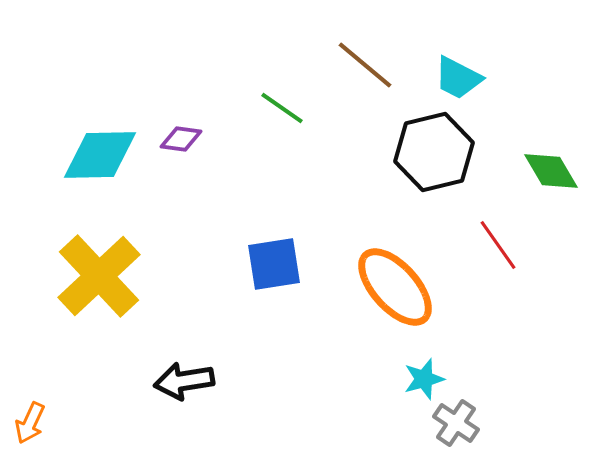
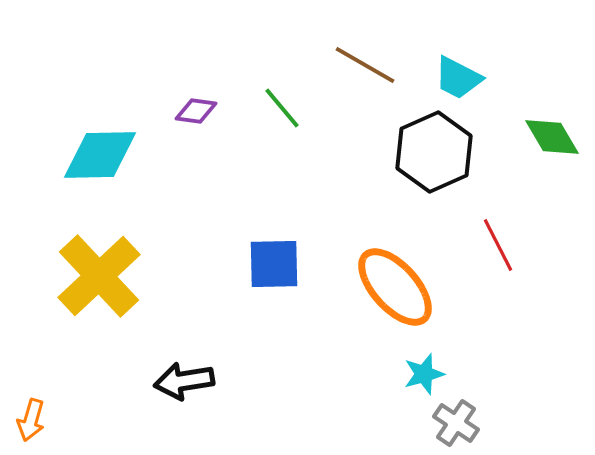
brown line: rotated 10 degrees counterclockwise
green line: rotated 15 degrees clockwise
purple diamond: moved 15 px right, 28 px up
black hexagon: rotated 10 degrees counterclockwise
green diamond: moved 1 px right, 34 px up
red line: rotated 8 degrees clockwise
blue square: rotated 8 degrees clockwise
cyan star: moved 5 px up
orange arrow: moved 1 px right, 3 px up; rotated 9 degrees counterclockwise
